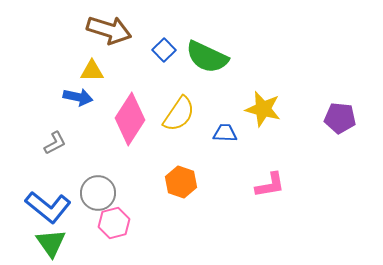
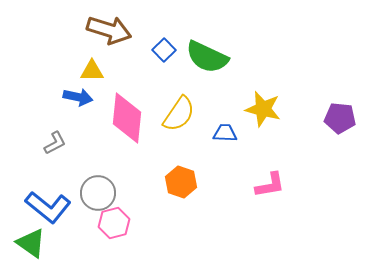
pink diamond: moved 3 px left, 1 px up; rotated 27 degrees counterclockwise
green triangle: moved 20 px left; rotated 20 degrees counterclockwise
